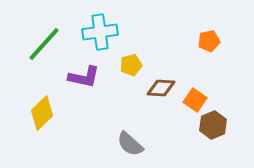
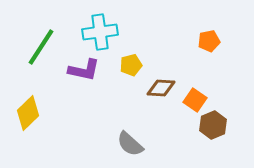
green line: moved 3 px left, 3 px down; rotated 9 degrees counterclockwise
purple L-shape: moved 7 px up
yellow diamond: moved 14 px left
